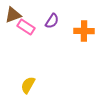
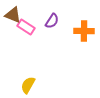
brown triangle: rotated 42 degrees clockwise
